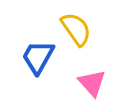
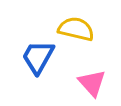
yellow semicircle: rotated 42 degrees counterclockwise
